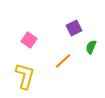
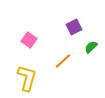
purple square: moved 1 px up
green semicircle: rotated 24 degrees clockwise
yellow L-shape: moved 2 px right, 2 px down
